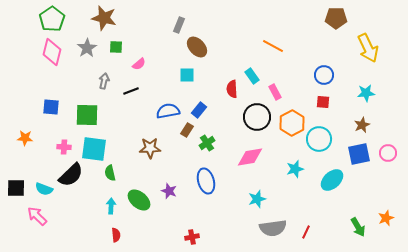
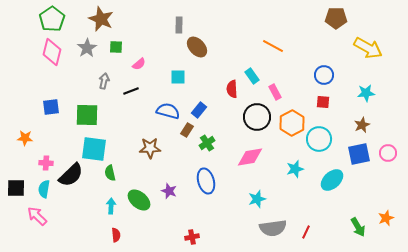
brown star at (104, 18): moved 3 px left, 1 px down; rotated 10 degrees clockwise
gray rectangle at (179, 25): rotated 21 degrees counterclockwise
yellow arrow at (368, 48): rotated 36 degrees counterclockwise
cyan square at (187, 75): moved 9 px left, 2 px down
blue square at (51, 107): rotated 12 degrees counterclockwise
blue semicircle at (168, 111): rotated 25 degrees clockwise
pink cross at (64, 147): moved 18 px left, 16 px down
cyan semicircle at (44, 189): rotated 78 degrees clockwise
